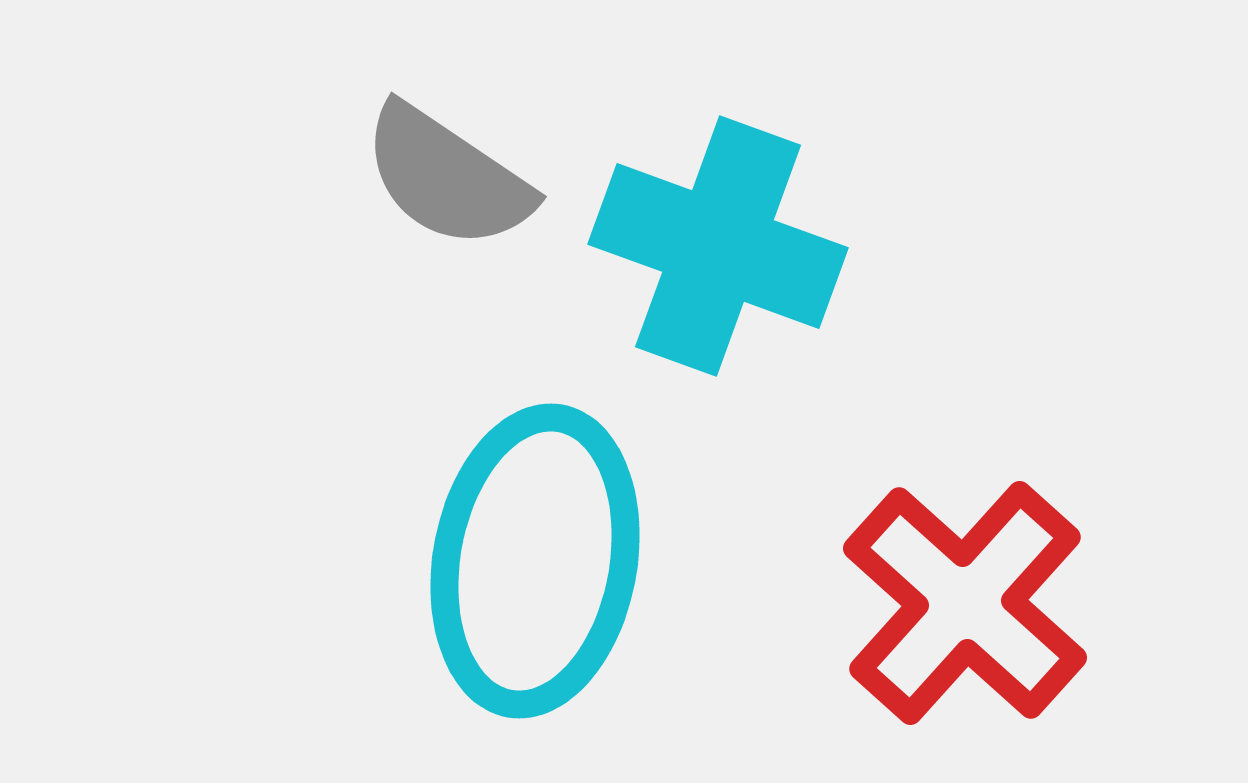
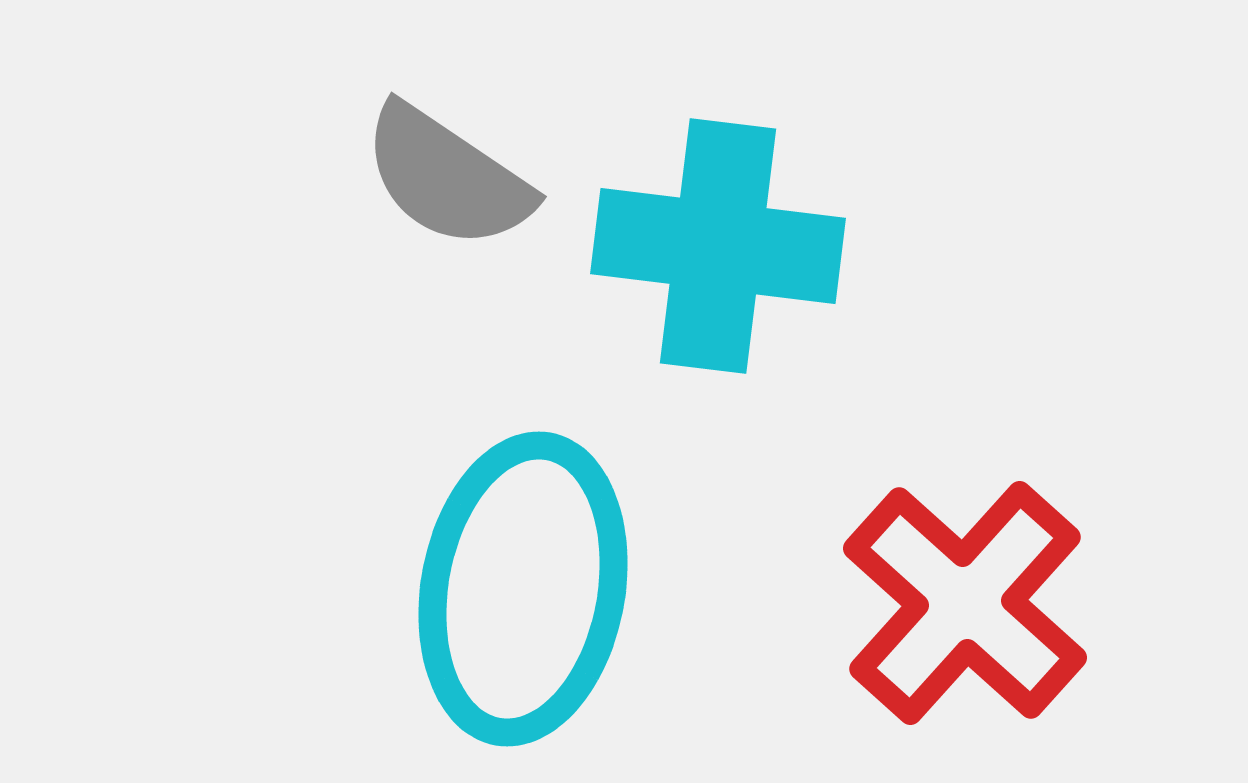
cyan cross: rotated 13 degrees counterclockwise
cyan ellipse: moved 12 px left, 28 px down
